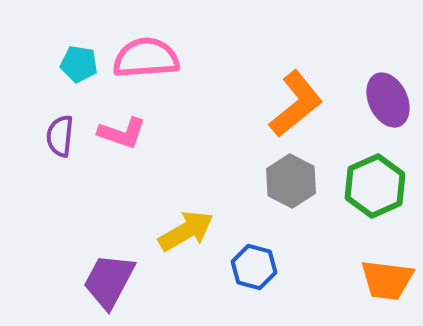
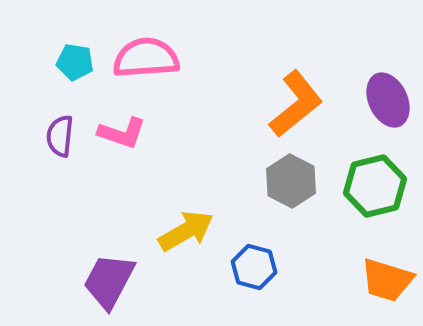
cyan pentagon: moved 4 px left, 2 px up
green hexagon: rotated 10 degrees clockwise
orange trapezoid: rotated 10 degrees clockwise
